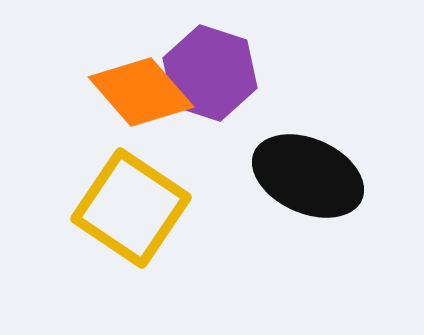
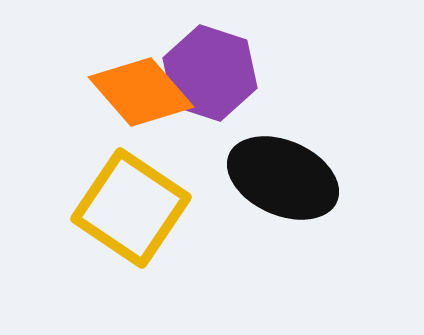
black ellipse: moved 25 px left, 2 px down
